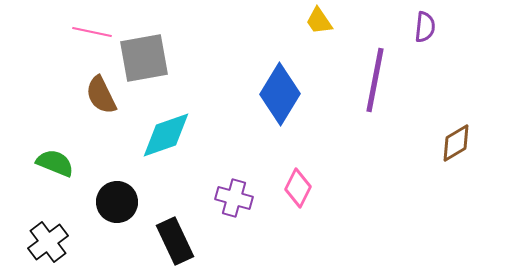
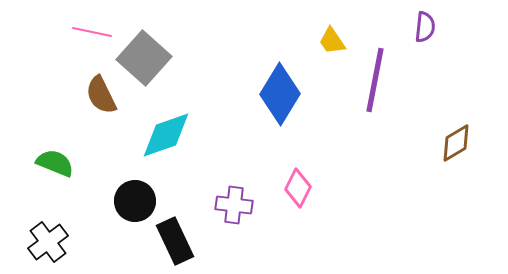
yellow trapezoid: moved 13 px right, 20 px down
gray square: rotated 38 degrees counterclockwise
purple cross: moved 7 px down; rotated 9 degrees counterclockwise
black circle: moved 18 px right, 1 px up
